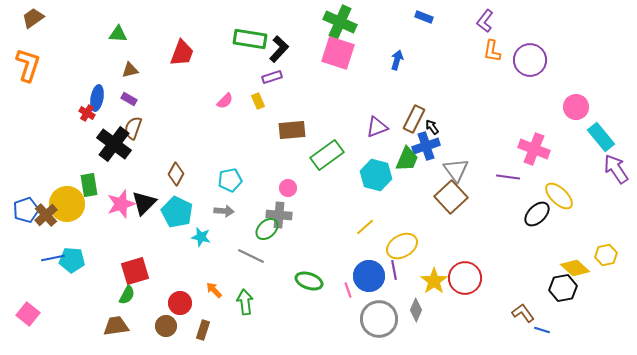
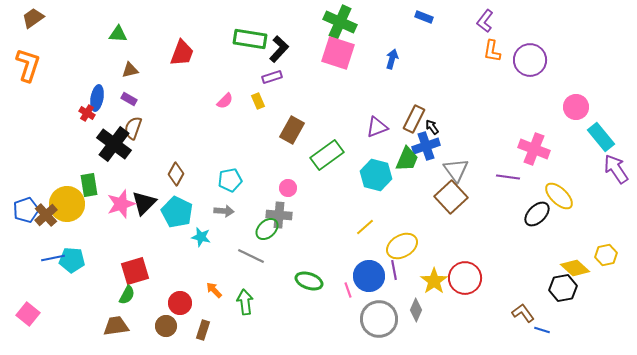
blue arrow at (397, 60): moved 5 px left, 1 px up
brown rectangle at (292, 130): rotated 56 degrees counterclockwise
